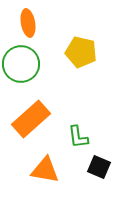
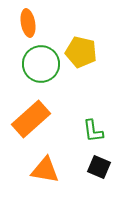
green circle: moved 20 px right
green L-shape: moved 15 px right, 6 px up
